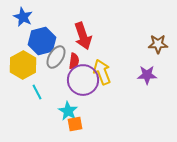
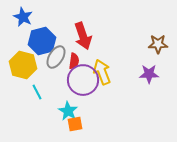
yellow hexagon: rotated 16 degrees counterclockwise
purple star: moved 2 px right, 1 px up
